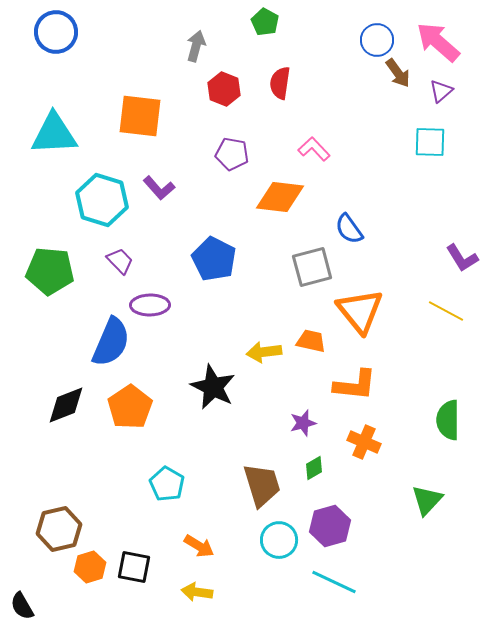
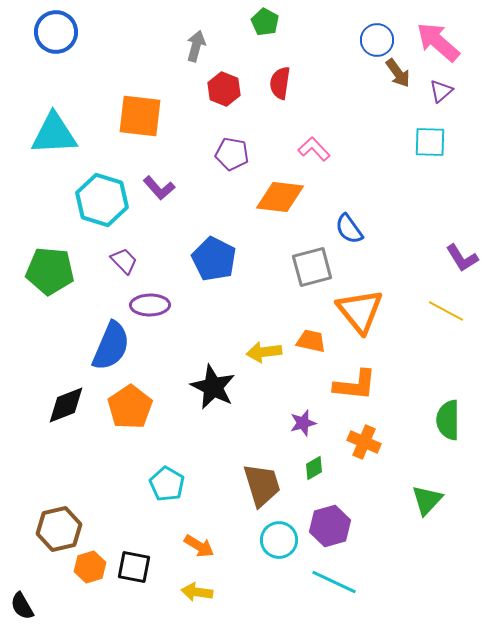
purple trapezoid at (120, 261): moved 4 px right
blue semicircle at (111, 342): moved 4 px down
